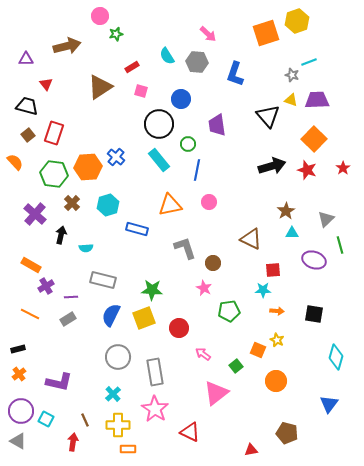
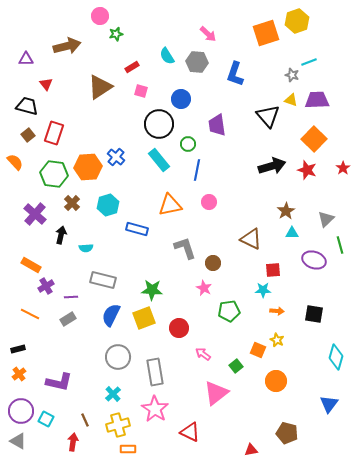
yellow cross at (118, 425): rotated 15 degrees counterclockwise
